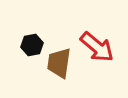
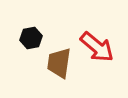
black hexagon: moved 1 px left, 7 px up
